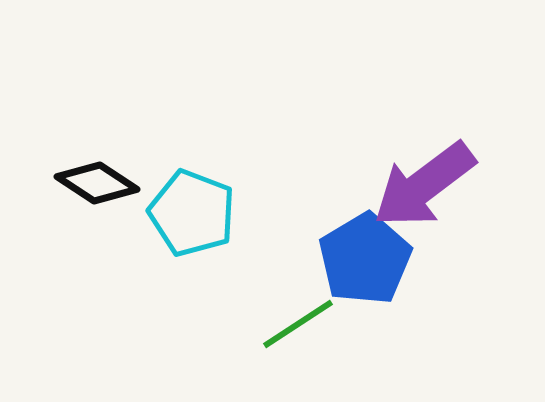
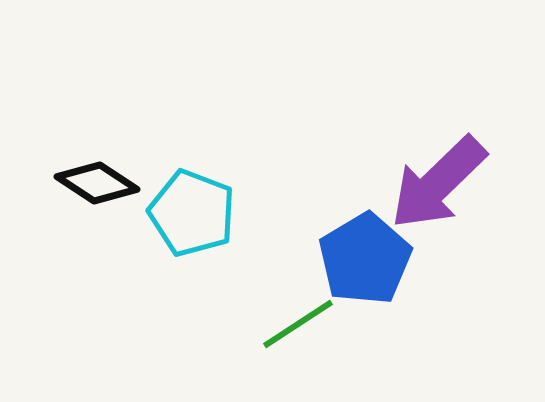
purple arrow: moved 14 px right, 2 px up; rotated 7 degrees counterclockwise
